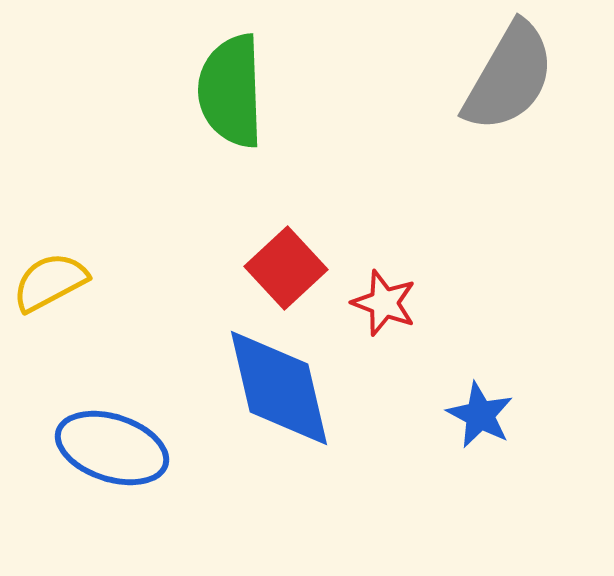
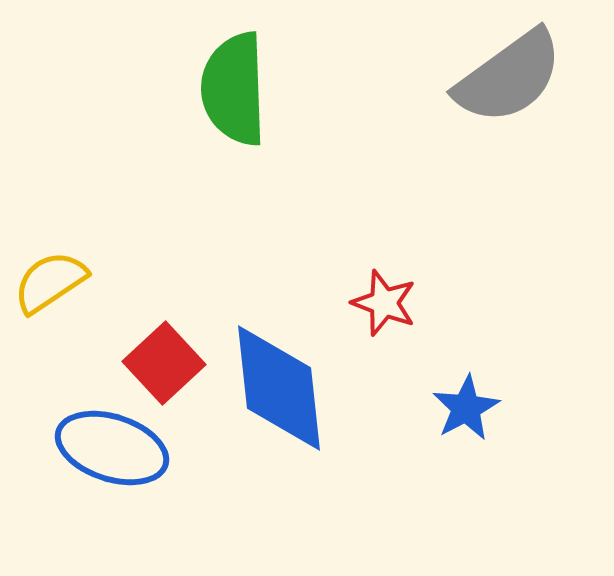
gray semicircle: rotated 24 degrees clockwise
green semicircle: moved 3 px right, 2 px up
red square: moved 122 px left, 95 px down
yellow semicircle: rotated 6 degrees counterclockwise
blue diamond: rotated 7 degrees clockwise
blue star: moved 14 px left, 7 px up; rotated 16 degrees clockwise
